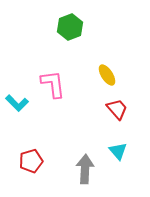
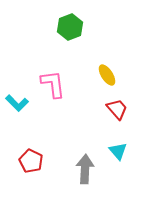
red pentagon: rotated 30 degrees counterclockwise
